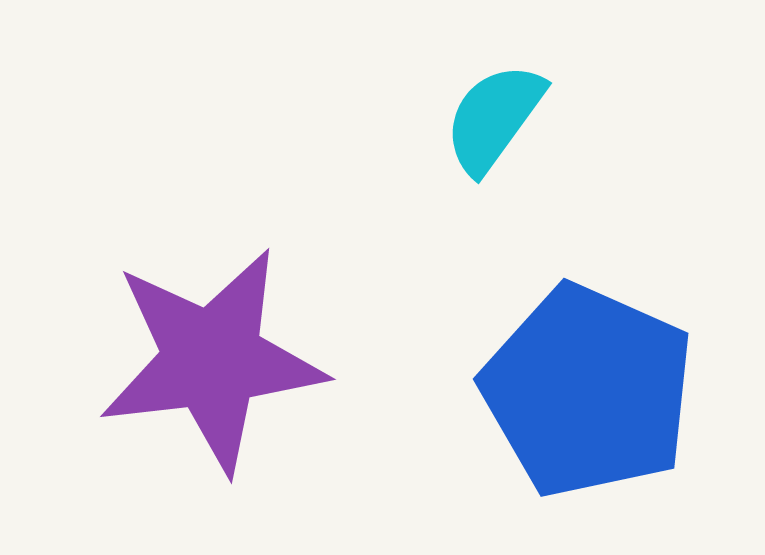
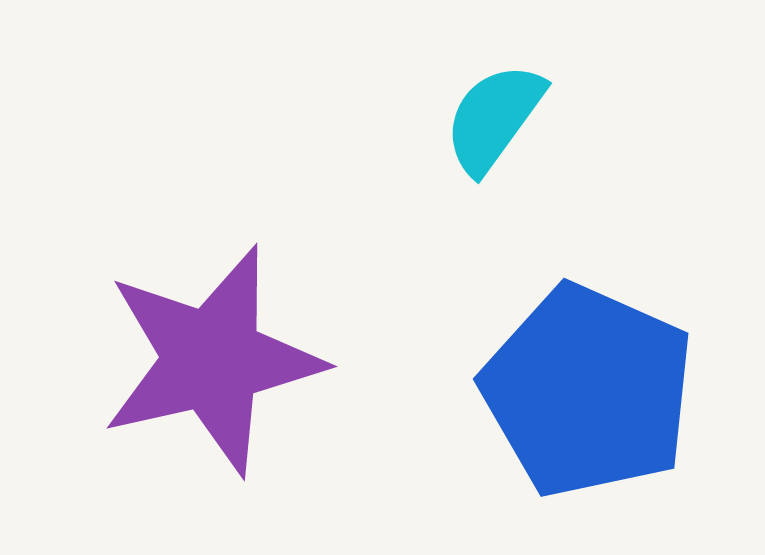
purple star: rotated 6 degrees counterclockwise
